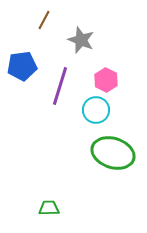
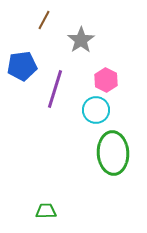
gray star: rotated 16 degrees clockwise
purple line: moved 5 px left, 3 px down
green ellipse: rotated 69 degrees clockwise
green trapezoid: moved 3 px left, 3 px down
